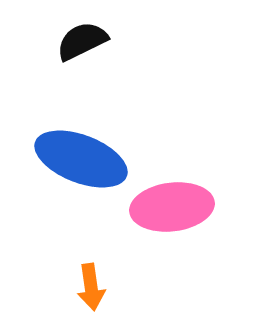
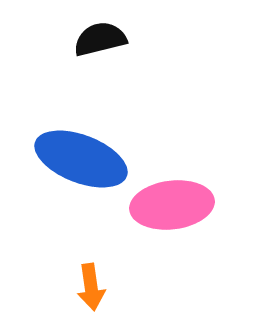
black semicircle: moved 18 px right, 2 px up; rotated 12 degrees clockwise
pink ellipse: moved 2 px up
